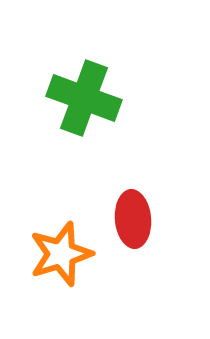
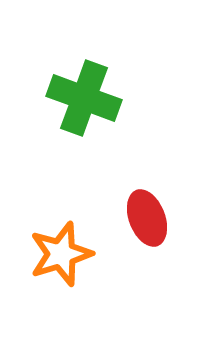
red ellipse: moved 14 px right, 1 px up; rotated 16 degrees counterclockwise
